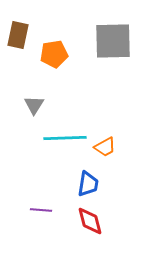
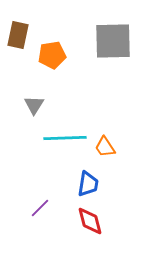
orange pentagon: moved 2 px left, 1 px down
orange trapezoid: rotated 85 degrees clockwise
purple line: moved 1 px left, 2 px up; rotated 50 degrees counterclockwise
